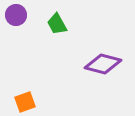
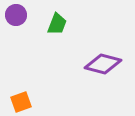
green trapezoid: rotated 130 degrees counterclockwise
orange square: moved 4 px left
